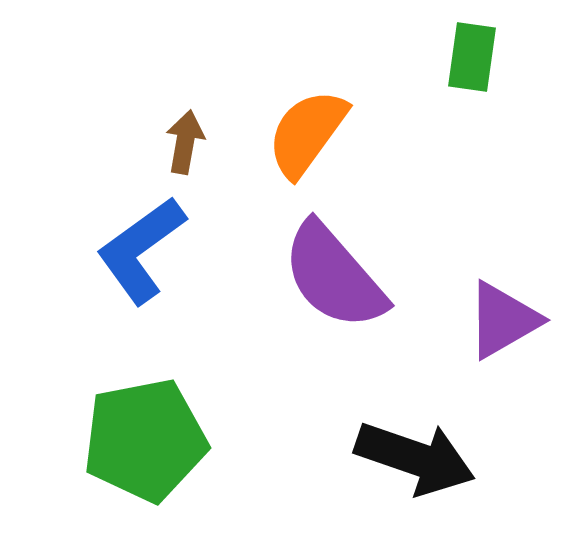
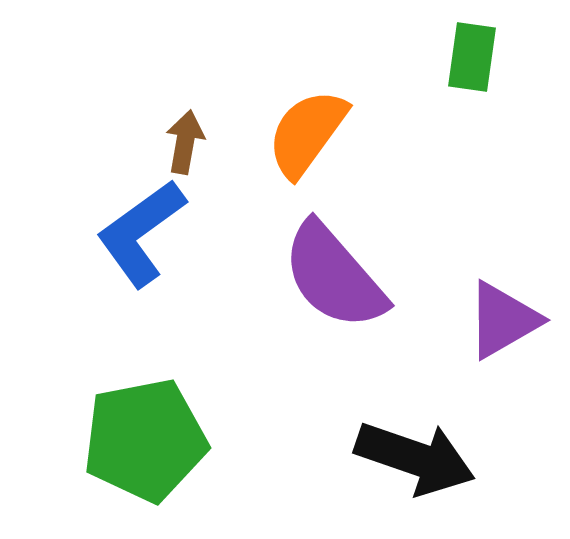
blue L-shape: moved 17 px up
